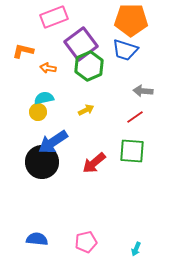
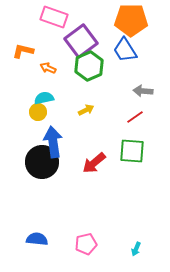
pink rectangle: rotated 40 degrees clockwise
purple square: moved 3 px up
blue trapezoid: rotated 40 degrees clockwise
orange arrow: rotated 14 degrees clockwise
blue arrow: rotated 116 degrees clockwise
pink pentagon: moved 2 px down
